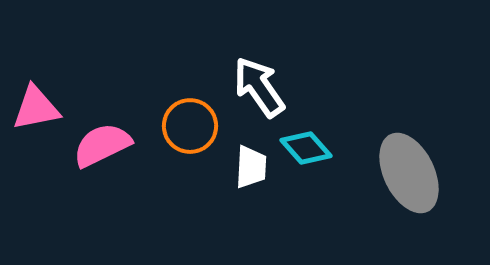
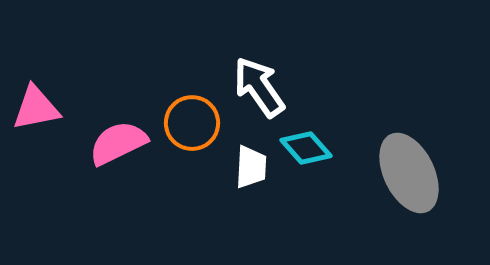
orange circle: moved 2 px right, 3 px up
pink semicircle: moved 16 px right, 2 px up
